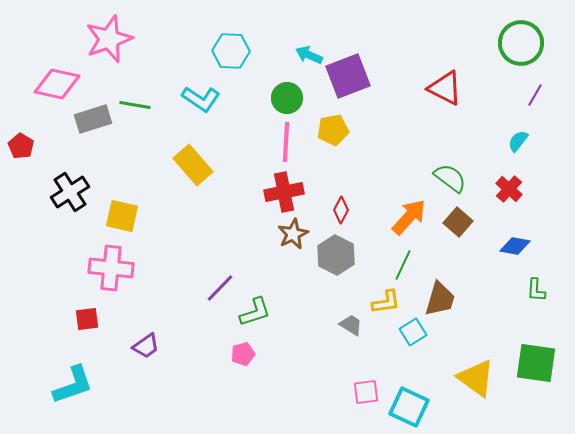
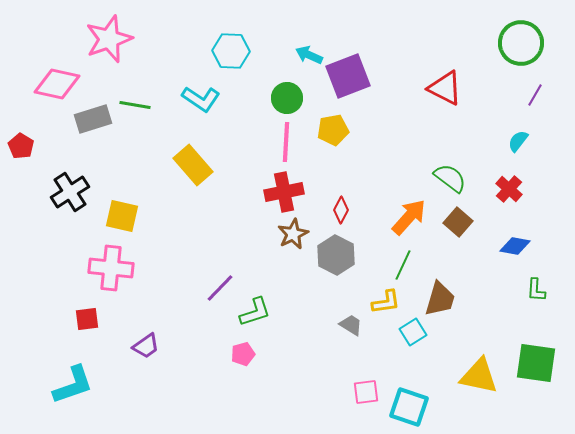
yellow triangle at (476, 378): moved 3 px right, 2 px up; rotated 24 degrees counterclockwise
cyan square at (409, 407): rotated 6 degrees counterclockwise
